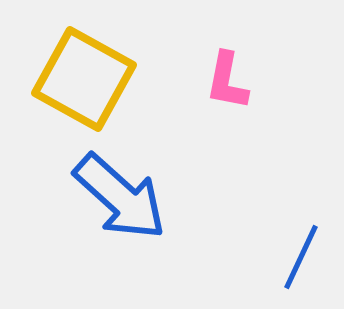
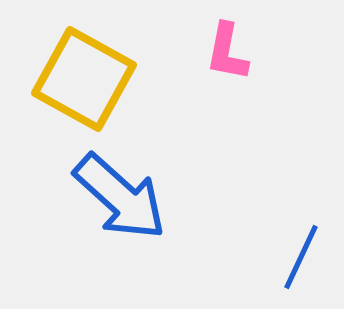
pink L-shape: moved 29 px up
